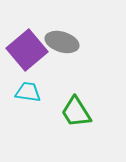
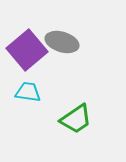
green trapezoid: moved 7 px down; rotated 92 degrees counterclockwise
